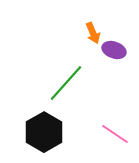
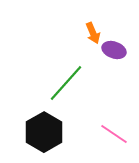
pink line: moved 1 px left
